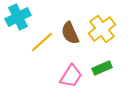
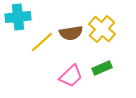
cyan cross: rotated 20 degrees clockwise
yellow cross: rotated 12 degrees counterclockwise
brown semicircle: moved 1 px right; rotated 75 degrees counterclockwise
pink trapezoid: rotated 15 degrees clockwise
